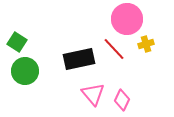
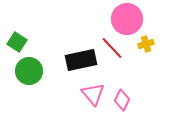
red line: moved 2 px left, 1 px up
black rectangle: moved 2 px right, 1 px down
green circle: moved 4 px right
